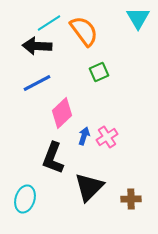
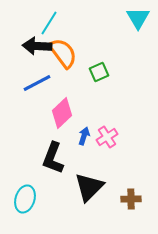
cyan line: rotated 25 degrees counterclockwise
orange semicircle: moved 21 px left, 22 px down
